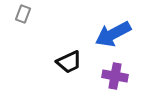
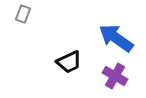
blue arrow: moved 3 px right, 4 px down; rotated 63 degrees clockwise
purple cross: rotated 20 degrees clockwise
